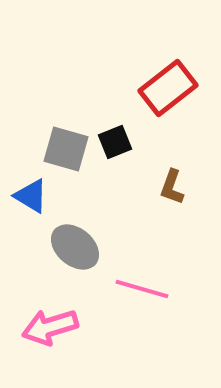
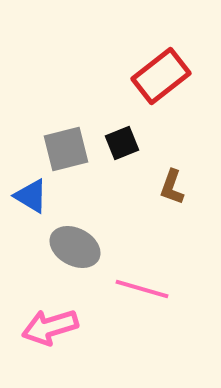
red rectangle: moved 7 px left, 12 px up
black square: moved 7 px right, 1 px down
gray square: rotated 30 degrees counterclockwise
gray ellipse: rotated 12 degrees counterclockwise
